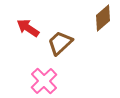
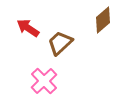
brown diamond: moved 2 px down
